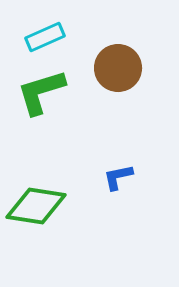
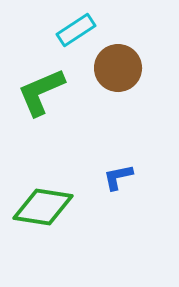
cyan rectangle: moved 31 px right, 7 px up; rotated 9 degrees counterclockwise
green L-shape: rotated 6 degrees counterclockwise
green diamond: moved 7 px right, 1 px down
